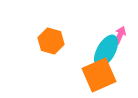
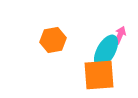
orange hexagon: moved 2 px right, 1 px up; rotated 25 degrees counterclockwise
orange square: rotated 20 degrees clockwise
